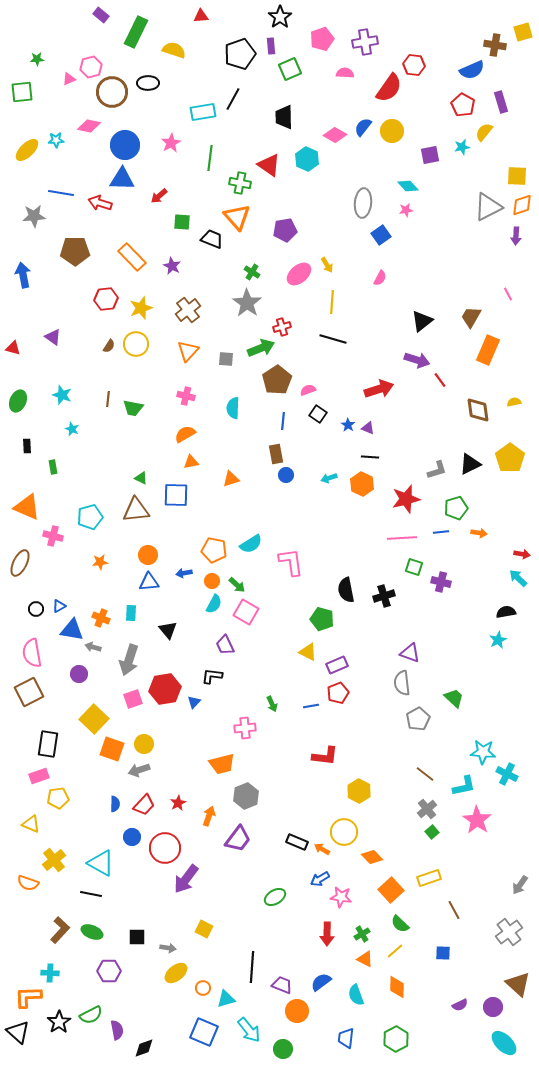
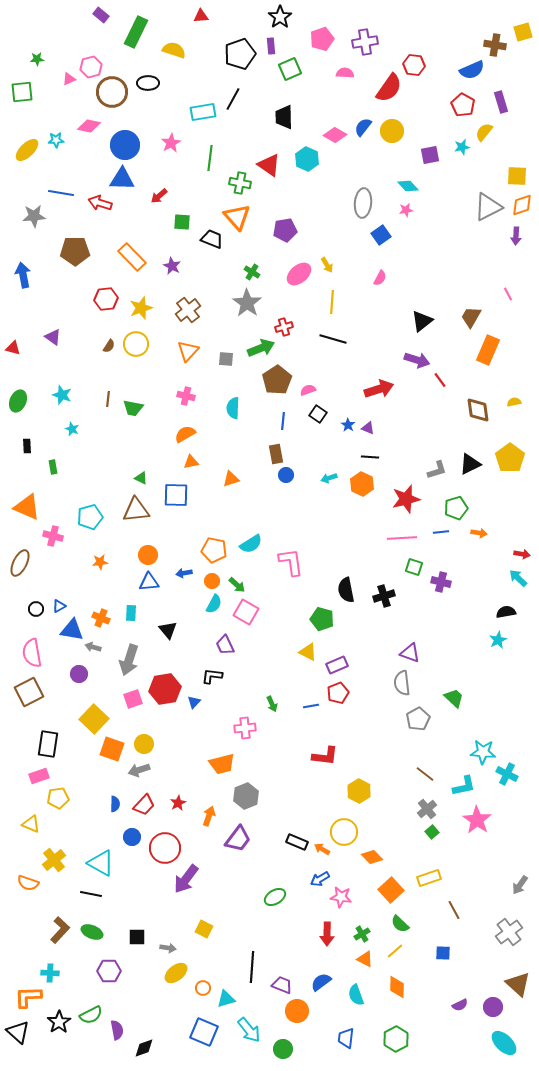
red cross at (282, 327): moved 2 px right
